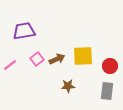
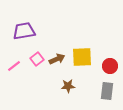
yellow square: moved 1 px left, 1 px down
pink line: moved 4 px right, 1 px down
